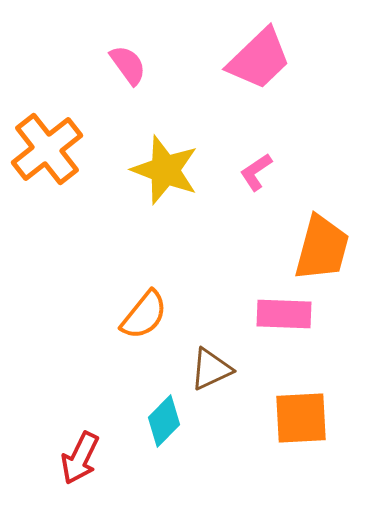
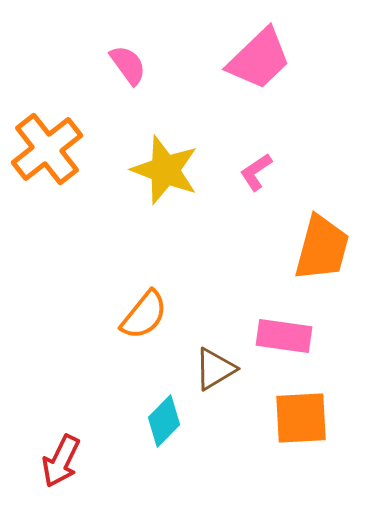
pink rectangle: moved 22 px down; rotated 6 degrees clockwise
brown triangle: moved 4 px right; rotated 6 degrees counterclockwise
red arrow: moved 19 px left, 3 px down
